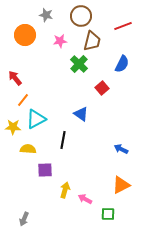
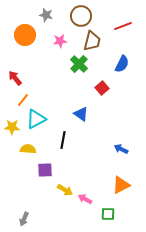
yellow star: moved 1 px left
yellow arrow: rotated 105 degrees clockwise
